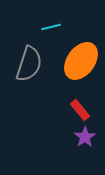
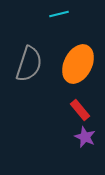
cyan line: moved 8 px right, 13 px up
orange ellipse: moved 3 px left, 3 px down; rotated 9 degrees counterclockwise
purple star: rotated 15 degrees counterclockwise
